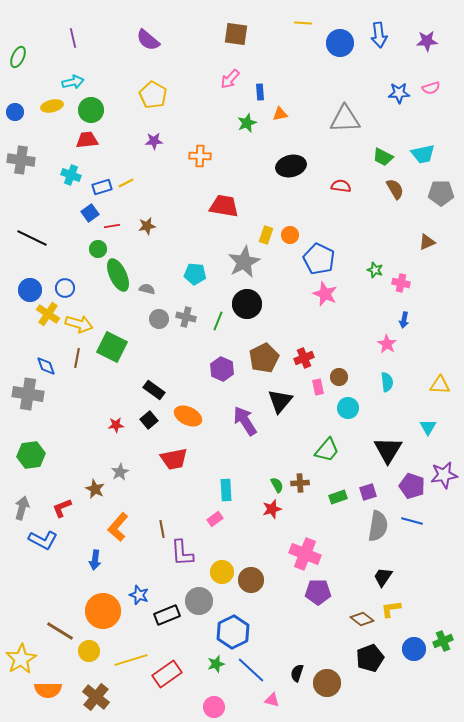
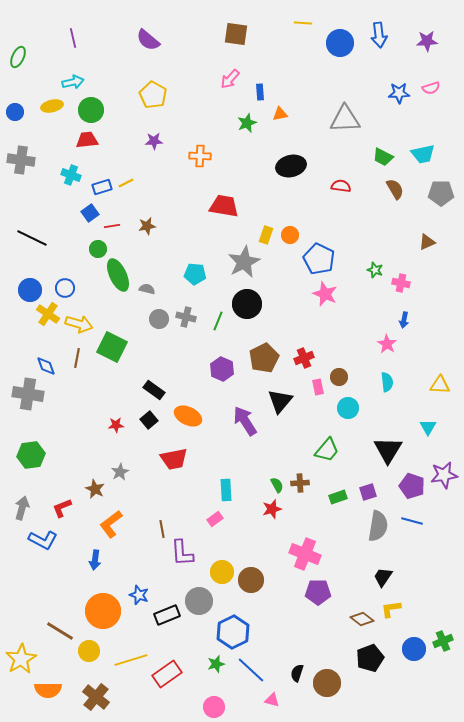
orange L-shape at (118, 527): moved 7 px left, 3 px up; rotated 12 degrees clockwise
